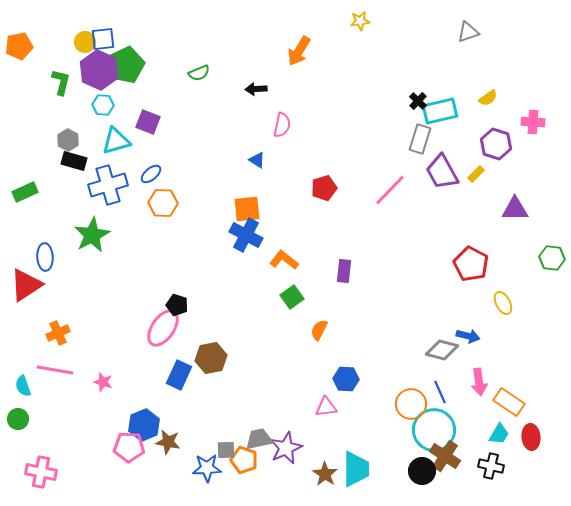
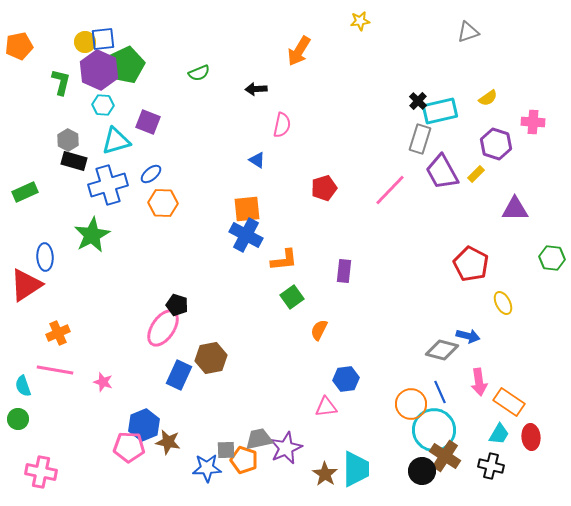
orange L-shape at (284, 260): rotated 136 degrees clockwise
blue hexagon at (346, 379): rotated 10 degrees counterclockwise
